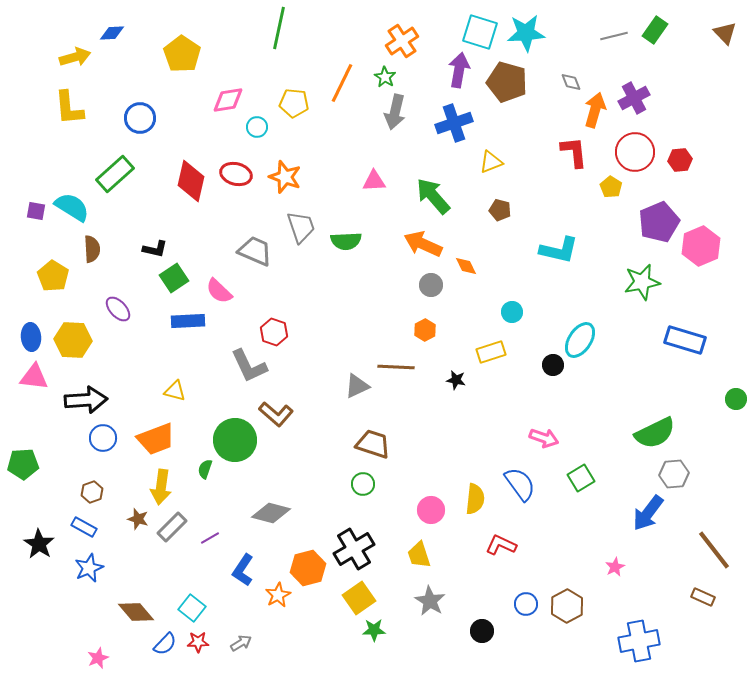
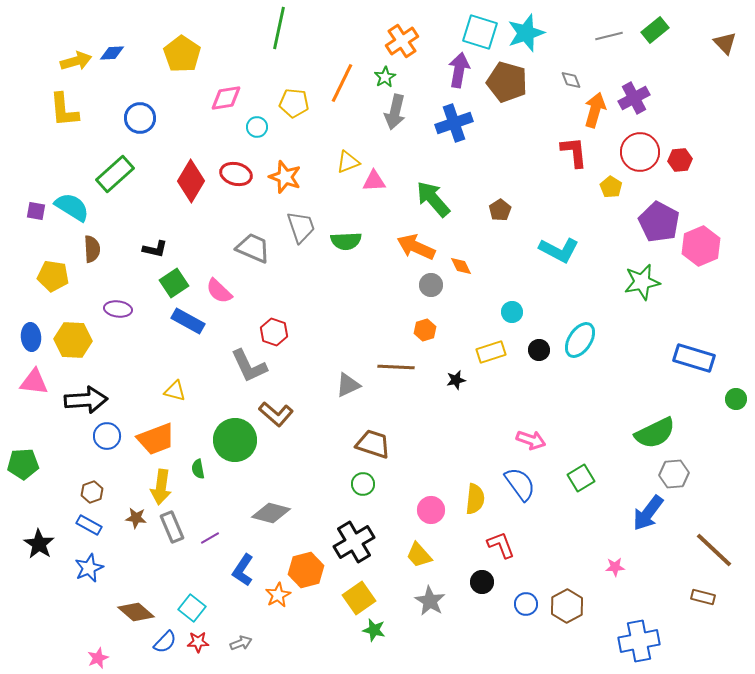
green rectangle at (655, 30): rotated 16 degrees clockwise
blue diamond at (112, 33): moved 20 px down
cyan star at (526, 33): rotated 15 degrees counterclockwise
brown triangle at (725, 33): moved 10 px down
gray line at (614, 36): moved 5 px left
yellow arrow at (75, 57): moved 1 px right, 4 px down
green star at (385, 77): rotated 10 degrees clockwise
gray diamond at (571, 82): moved 2 px up
pink diamond at (228, 100): moved 2 px left, 2 px up
yellow L-shape at (69, 108): moved 5 px left, 2 px down
red circle at (635, 152): moved 5 px right
yellow triangle at (491, 162): moved 143 px left
red diamond at (191, 181): rotated 18 degrees clockwise
green arrow at (433, 196): moved 3 px down
brown pentagon at (500, 210): rotated 25 degrees clockwise
purple pentagon at (659, 222): rotated 21 degrees counterclockwise
orange arrow at (423, 244): moved 7 px left, 3 px down
cyan L-shape at (559, 250): rotated 15 degrees clockwise
gray trapezoid at (255, 251): moved 2 px left, 3 px up
orange diamond at (466, 266): moved 5 px left
yellow pentagon at (53, 276): rotated 24 degrees counterclockwise
green square at (174, 278): moved 5 px down
purple ellipse at (118, 309): rotated 40 degrees counterclockwise
blue rectangle at (188, 321): rotated 32 degrees clockwise
orange hexagon at (425, 330): rotated 10 degrees clockwise
blue rectangle at (685, 340): moved 9 px right, 18 px down
black circle at (553, 365): moved 14 px left, 15 px up
pink triangle at (34, 377): moved 5 px down
black star at (456, 380): rotated 24 degrees counterclockwise
gray triangle at (357, 386): moved 9 px left, 1 px up
blue circle at (103, 438): moved 4 px right, 2 px up
pink arrow at (544, 438): moved 13 px left, 2 px down
green semicircle at (205, 469): moved 7 px left; rotated 30 degrees counterclockwise
brown star at (138, 519): moved 2 px left, 1 px up; rotated 10 degrees counterclockwise
blue rectangle at (84, 527): moved 5 px right, 2 px up
gray rectangle at (172, 527): rotated 68 degrees counterclockwise
red L-shape at (501, 545): rotated 44 degrees clockwise
black cross at (354, 549): moved 7 px up
brown line at (714, 550): rotated 9 degrees counterclockwise
yellow trapezoid at (419, 555): rotated 24 degrees counterclockwise
pink star at (615, 567): rotated 24 degrees clockwise
orange hexagon at (308, 568): moved 2 px left, 2 px down
brown rectangle at (703, 597): rotated 10 degrees counterclockwise
brown diamond at (136, 612): rotated 9 degrees counterclockwise
green star at (374, 630): rotated 15 degrees clockwise
black circle at (482, 631): moved 49 px up
gray arrow at (241, 643): rotated 10 degrees clockwise
blue semicircle at (165, 644): moved 2 px up
